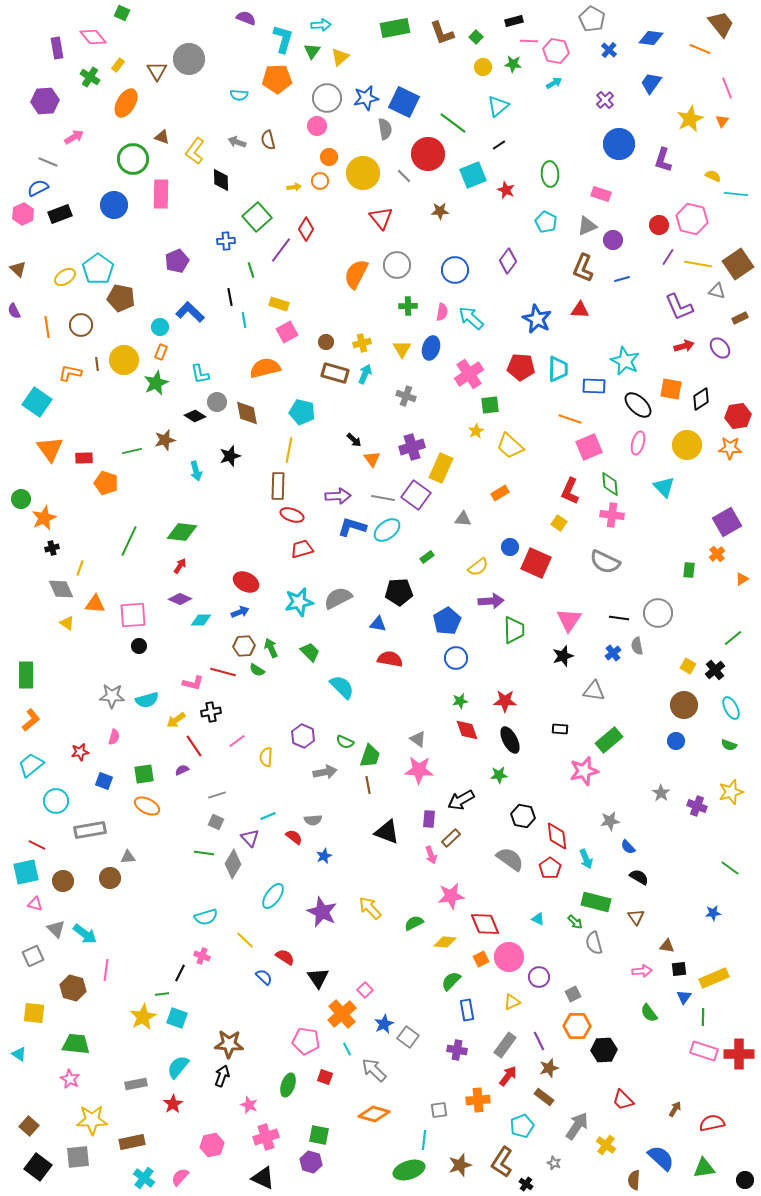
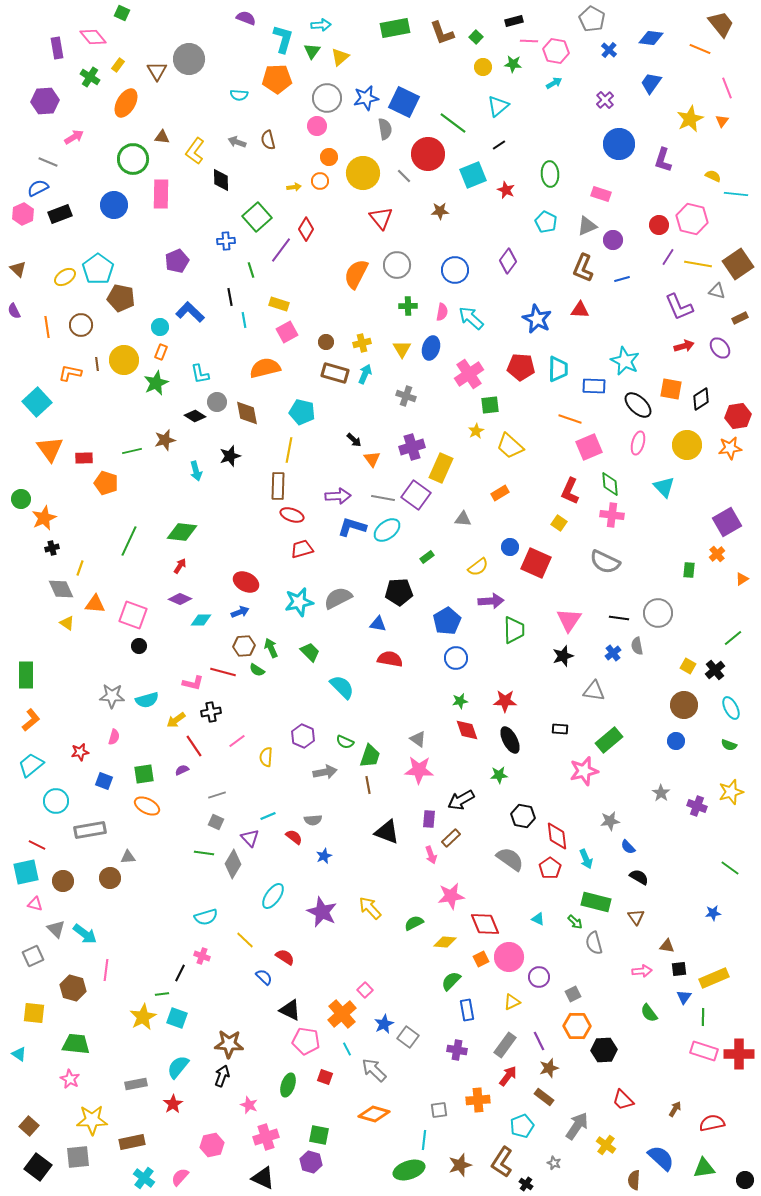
brown triangle at (162, 137): rotated 14 degrees counterclockwise
cyan square at (37, 402): rotated 12 degrees clockwise
orange star at (730, 448): rotated 10 degrees counterclockwise
pink square at (133, 615): rotated 24 degrees clockwise
black triangle at (318, 978): moved 28 px left, 32 px down; rotated 30 degrees counterclockwise
